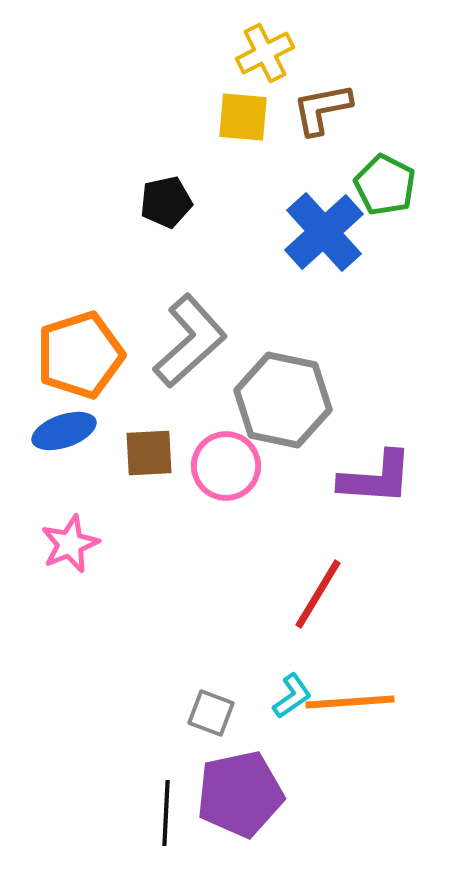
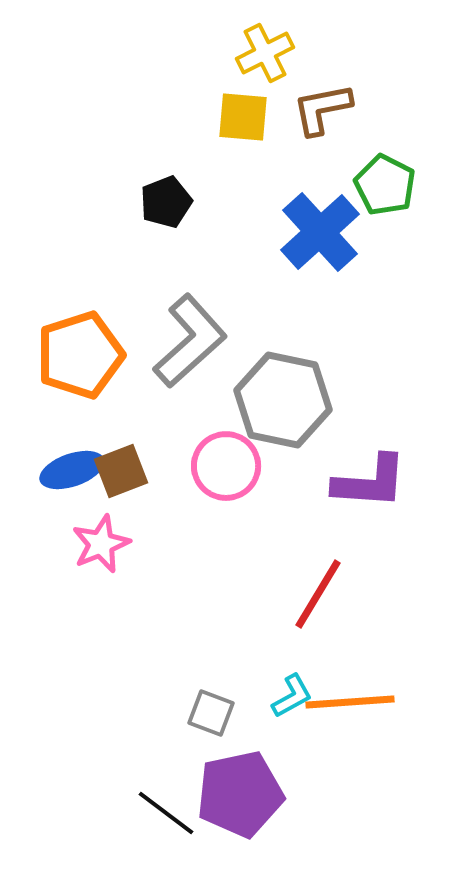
black pentagon: rotated 9 degrees counterclockwise
blue cross: moved 4 px left
blue ellipse: moved 8 px right, 39 px down
brown square: moved 28 px left, 18 px down; rotated 18 degrees counterclockwise
purple L-shape: moved 6 px left, 4 px down
pink star: moved 31 px right
cyan L-shape: rotated 6 degrees clockwise
black line: rotated 56 degrees counterclockwise
